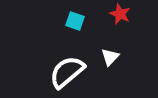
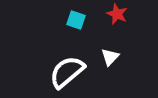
red star: moved 3 px left
cyan square: moved 1 px right, 1 px up
